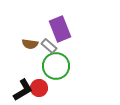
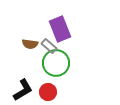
green circle: moved 3 px up
red circle: moved 9 px right, 4 px down
